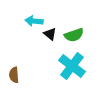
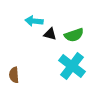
black triangle: rotated 24 degrees counterclockwise
